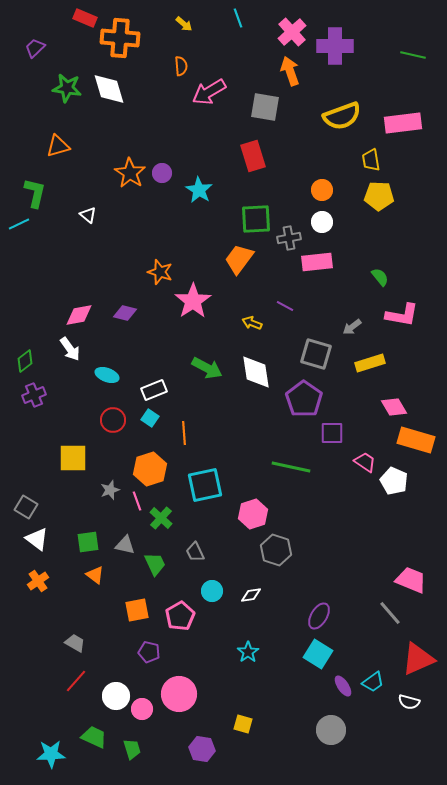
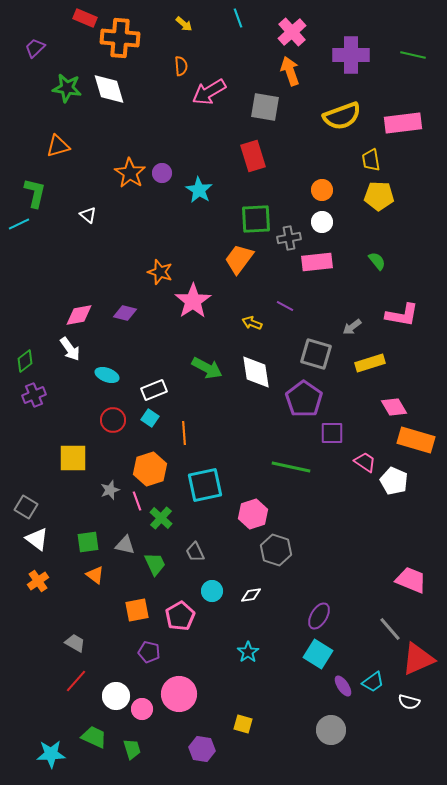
purple cross at (335, 46): moved 16 px right, 9 px down
green semicircle at (380, 277): moved 3 px left, 16 px up
gray line at (390, 613): moved 16 px down
